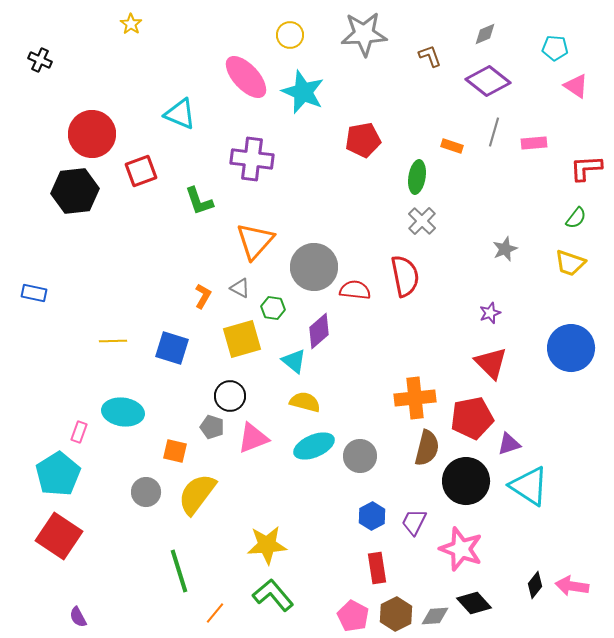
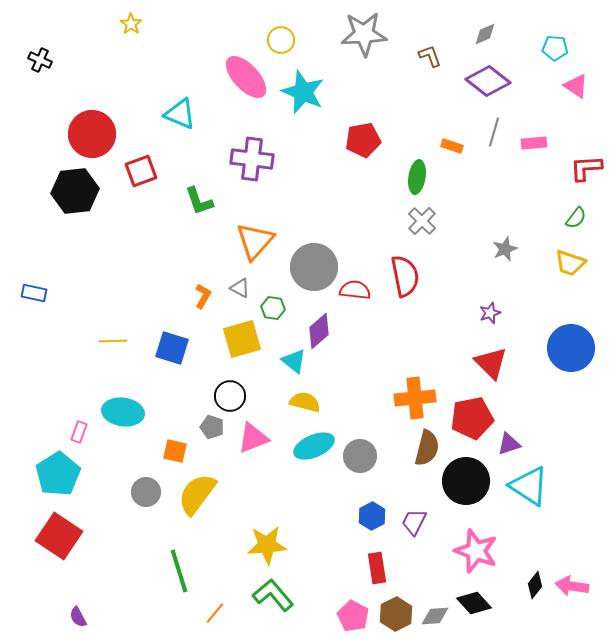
yellow circle at (290, 35): moved 9 px left, 5 px down
pink star at (461, 549): moved 15 px right, 2 px down
